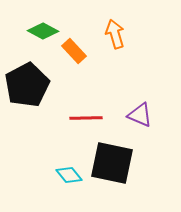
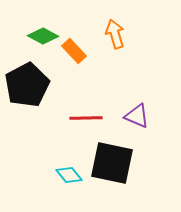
green diamond: moved 5 px down
purple triangle: moved 3 px left, 1 px down
